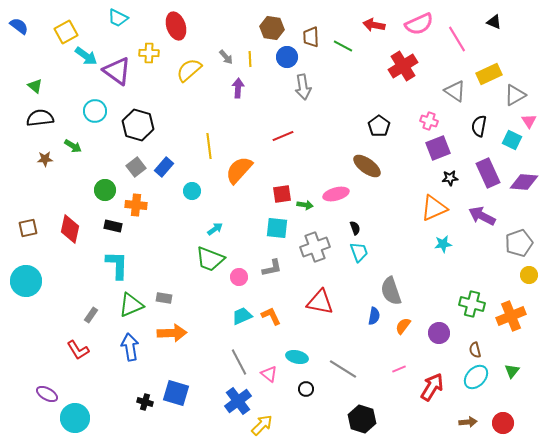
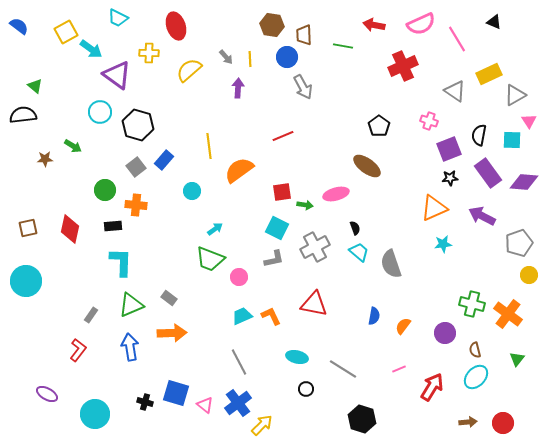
pink semicircle at (419, 24): moved 2 px right
brown hexagon at (272, 28): moved 3 px up
brown trapezoid at (311, 37): moved 7 px left, 2 px up
green line at (343, 46): rotated 18 degrees counterclockwise
cyan arrow at (86, 56): moved 5 px right, 7 px up
red cross at (403, 66): rotated 8 degrees clockwise
purple triangle at (117, 71): moved 4 px down
gray arrow at (303, 87): rotated 20 degrees counterclockwise
cyan circle at (95, 111): moved 5 px right, 1 px down
black semicircle at (40, 118): moved 17 px left, 3 px up
black semicircle at (479, 126): moved 9 px down
cyan square at (512, 140): rotated 24 degrees counterclockwise
purple square at (438, 148): moved 11 px right, 1 px down
blue rectangle at (164, 167): moved 7 px up
orange semicircle at (239, 170): rotated 12 degrees clockwise
purple rectangle at (488, 173): rotated 12 degrees counterclockwise
red square at (282, 194): moved 2 px up
black rectangle at (113, 226): rotated 18 degrees counterclockwise
cyan square at (277, 228): rotated 20 degrees clockwise
gray cross at (315, 247): rotated 8 degrees counterclockwise
cyan trapezoid at (359, 252): rotated 30 degrees counterclockwise
cyan L-shape at (117, 265): moved 4 px right, 3 px up
gray L-shape at (272, 268): moved 2 px right, 9 px up
gray semicircle at (391, 291): moved 27 px up
gray rectangle at (164, 298): moved 5 px right; rotated 28 degrees clockwise
red triangle at (320, 302): moved 6 px left, 2 px down
orange cross at (511, 316): moved 3 px left, 2 px up; rotated 32 degrees counterclockwise
purple circle at (439, 333): moved 6 px right
red L-shape at (78, 350): rotated 110 degrees counterclockwise
green triangle at (512, 371): moved 5 px right, 12 px up
pink triangle at (269, 374): moved 64 px left, 31 px down
blue cross at (238, 401): moved 2 px down
cyan circle at (75, 418): moved 20 px right, 4 px up
